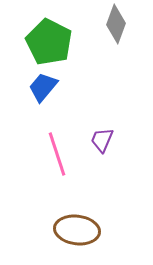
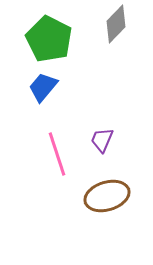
gray diamond: rotated 24 degrees clockwise
green pentagon: moved 3 px up
brown ellipse: moved 30 px right, 34 px up; rotated 24 degrees counterclockwise
